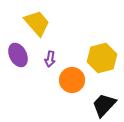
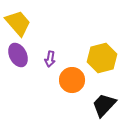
yellow trapezoid: moved 19 px left
